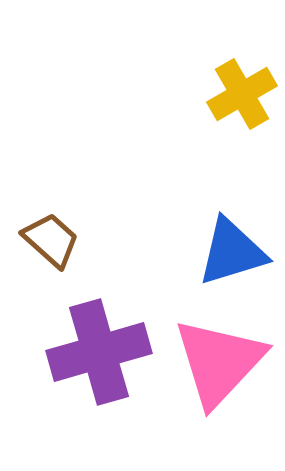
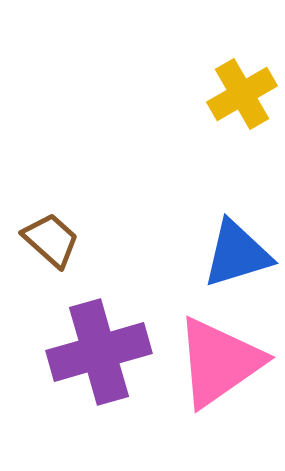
blue triangle: moved 5 px right, 2 px down
pink triangle: rotated 12 degrees clockwise
